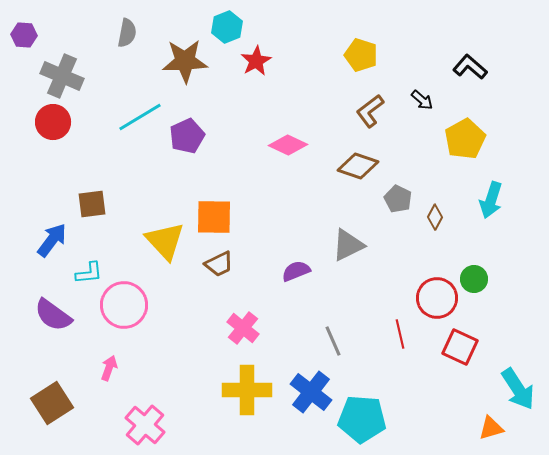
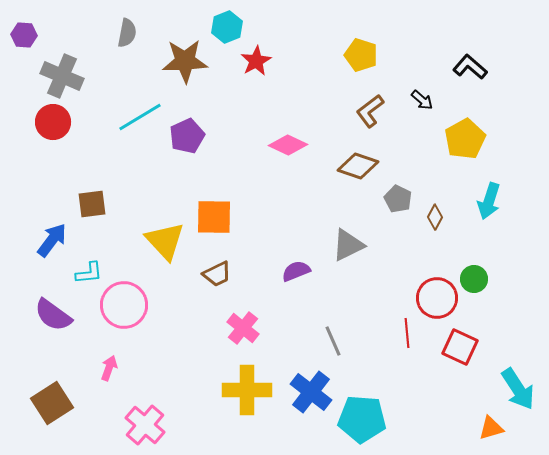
cyan arrow at (491, 200): moved 2 px left, 1 px down
brown trapezoid at (219, 264): moved 2 px left, 10 px down
red line at (400, 334): moved 7 px right, 1 px up; rotated 8 degrees clockwise
